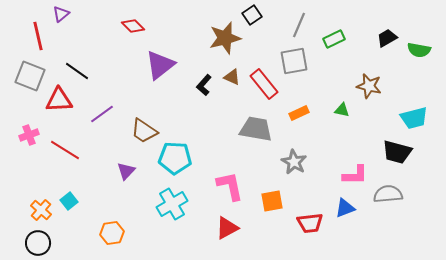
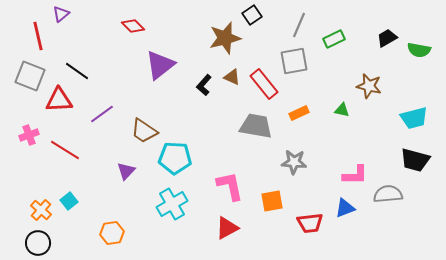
gray trapezoid at (256, 129): moved 3 px up
black trapezoid at (397, 152): moved 18 px right, 8 px down
gray star at (294, 162): rotated 25 degrees counterclockwise
